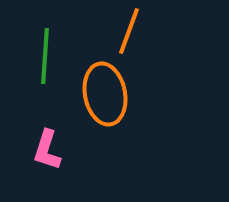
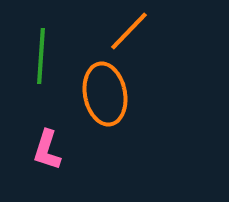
orange line: rotated 24 degrees clockwise
green line: moved 4 px left
